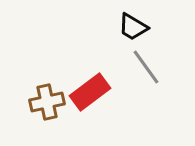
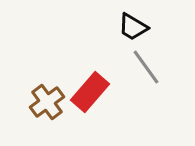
red rectangle: rotated 12 degrees counterclockwise
brown cross: rotated 24 degrees counterclockwise
